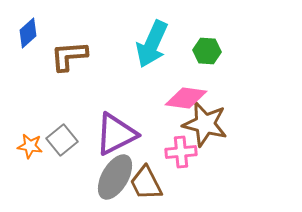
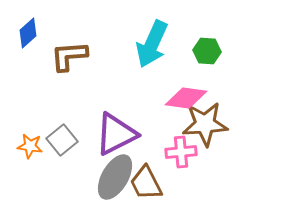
brown star: rotated 18 degrees counterclockwise
